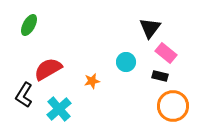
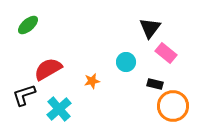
green ellipse: moved 1 px left; rotated 20 degrees clockwise
black rectangle: moved 5 px left, 8 px down
black L-shape: rotated 40 degrees clockwise
